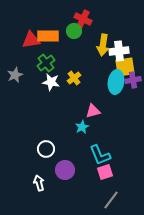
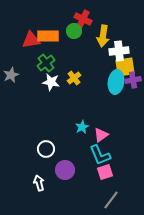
yellow arrow: moved 9 px up
gray star: moved 4 px left
pink triangle: moved 8 px right, 24 px down; rotated 21 degrees counterclockwise
